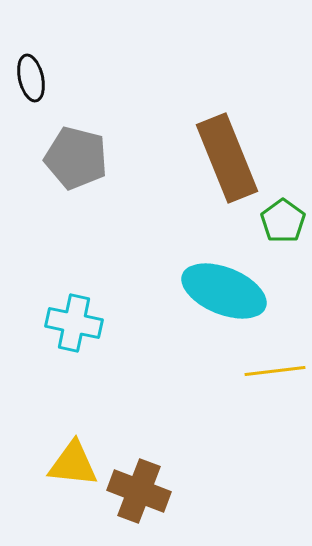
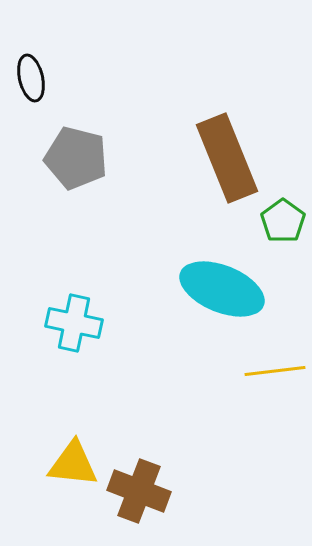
cyan ellipse: moved 2 px left, 2 px up
